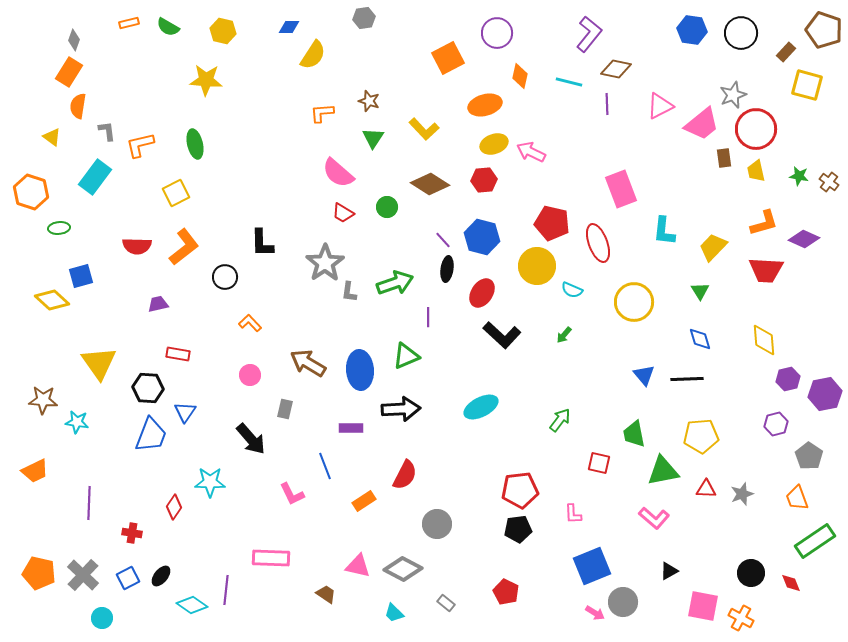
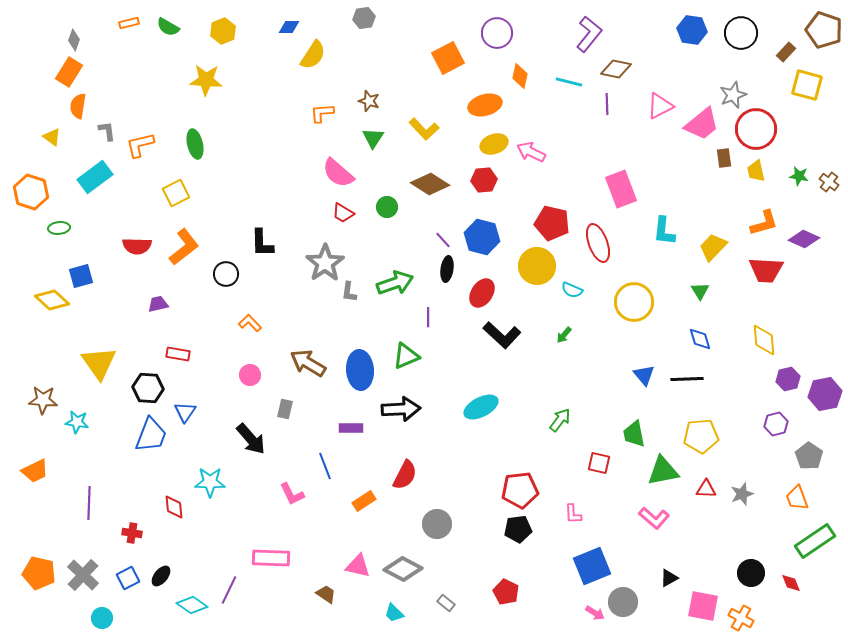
yellow hexagon at (223, 31): rotated 25 degrees clockwise
cyan rectangle at (95, 177): rotated 16 degrees clockwise
black circle at (225, 277): moved 1 px right, 3 px up
red diamond at (174, 507): rotated 40 degrees counterclockwise
black triangle at (669, 571): moved 7 px down
purple line at (226, 590): moved 3 px right; rotated 20 degrees clockwise
